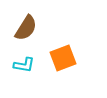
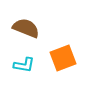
brown semicircle: rotated 100 degrees counterclockwise
